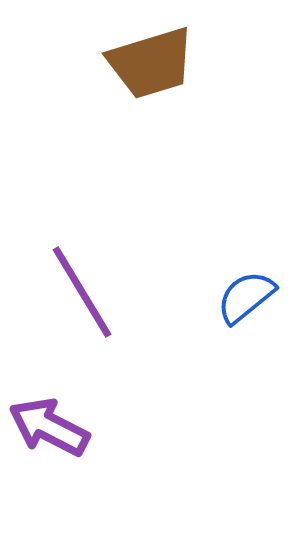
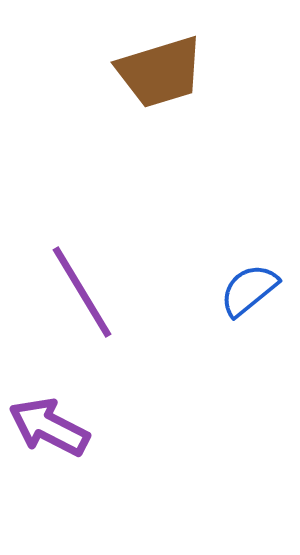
brown trapezoid: moved 9 px right, 9 px down
blue semicircle: moved 3 px right, 7 px up
